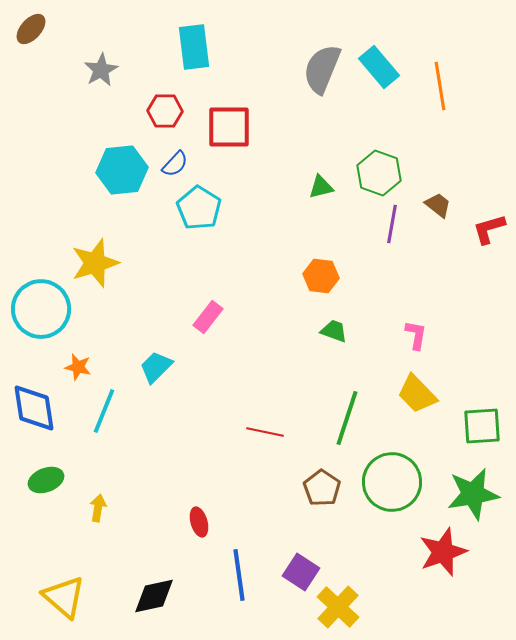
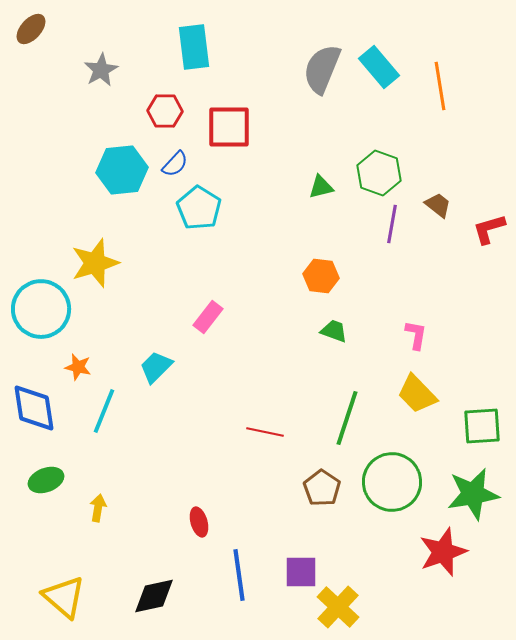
purple square at (301, 572): rotated 33 degrees counterclockwise
